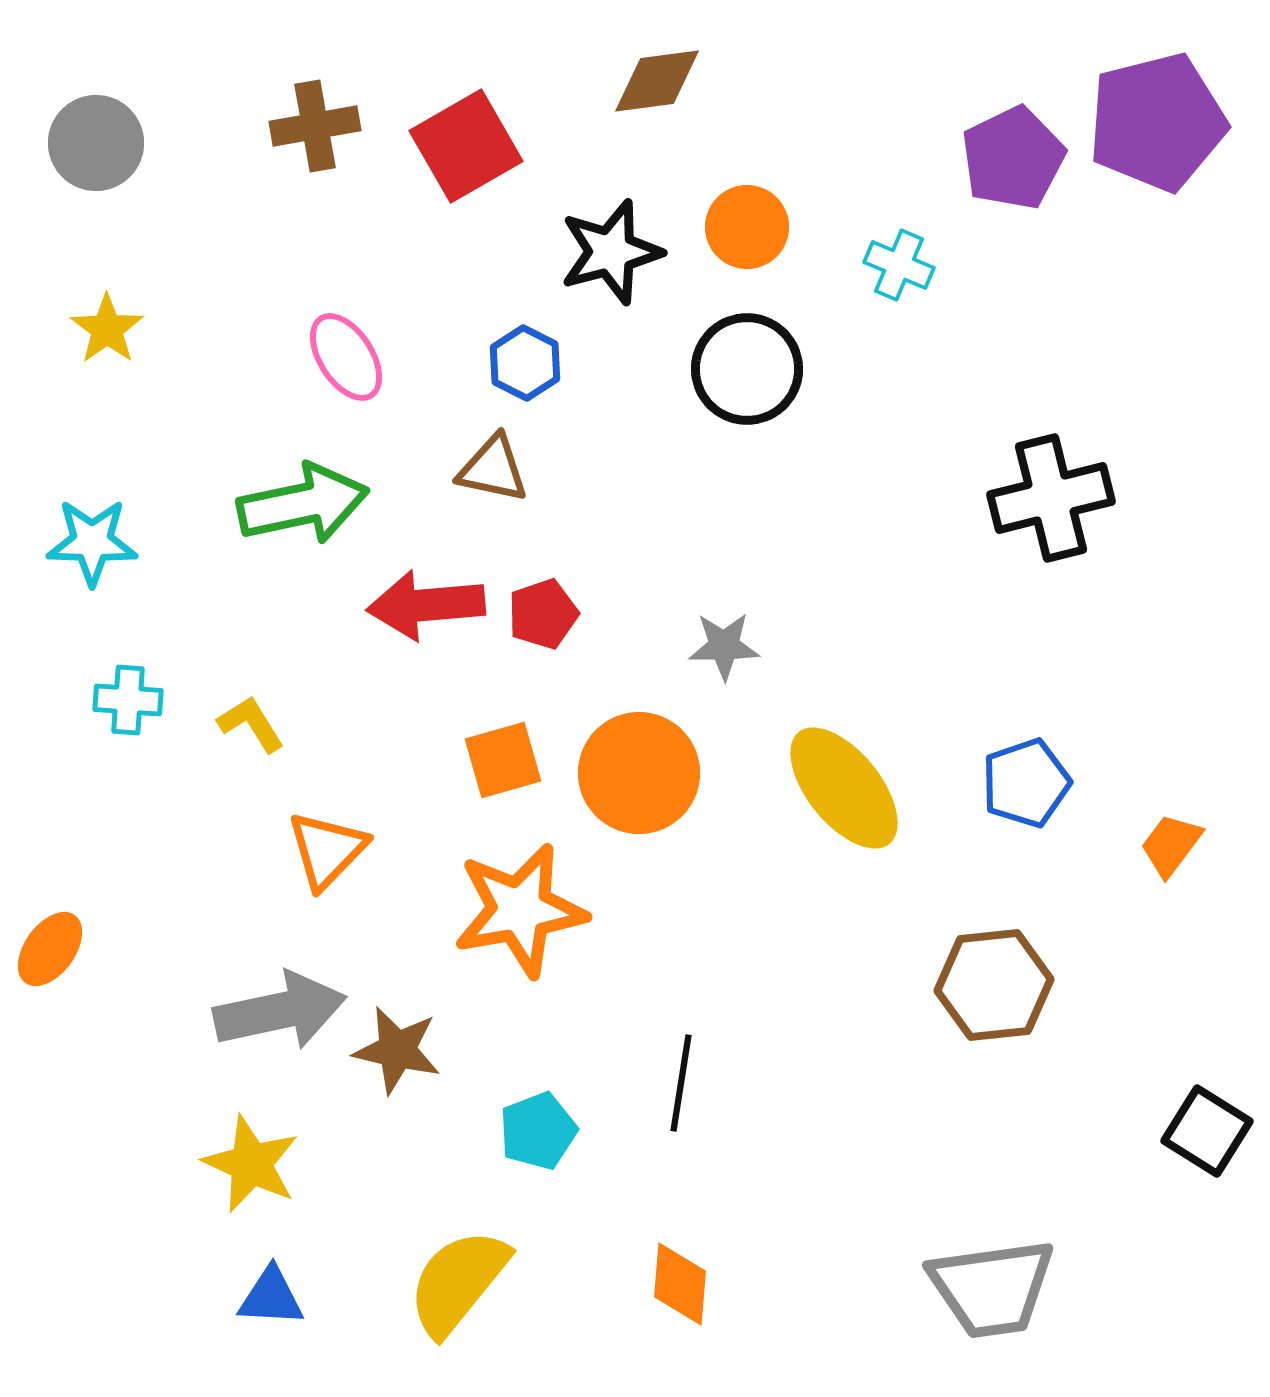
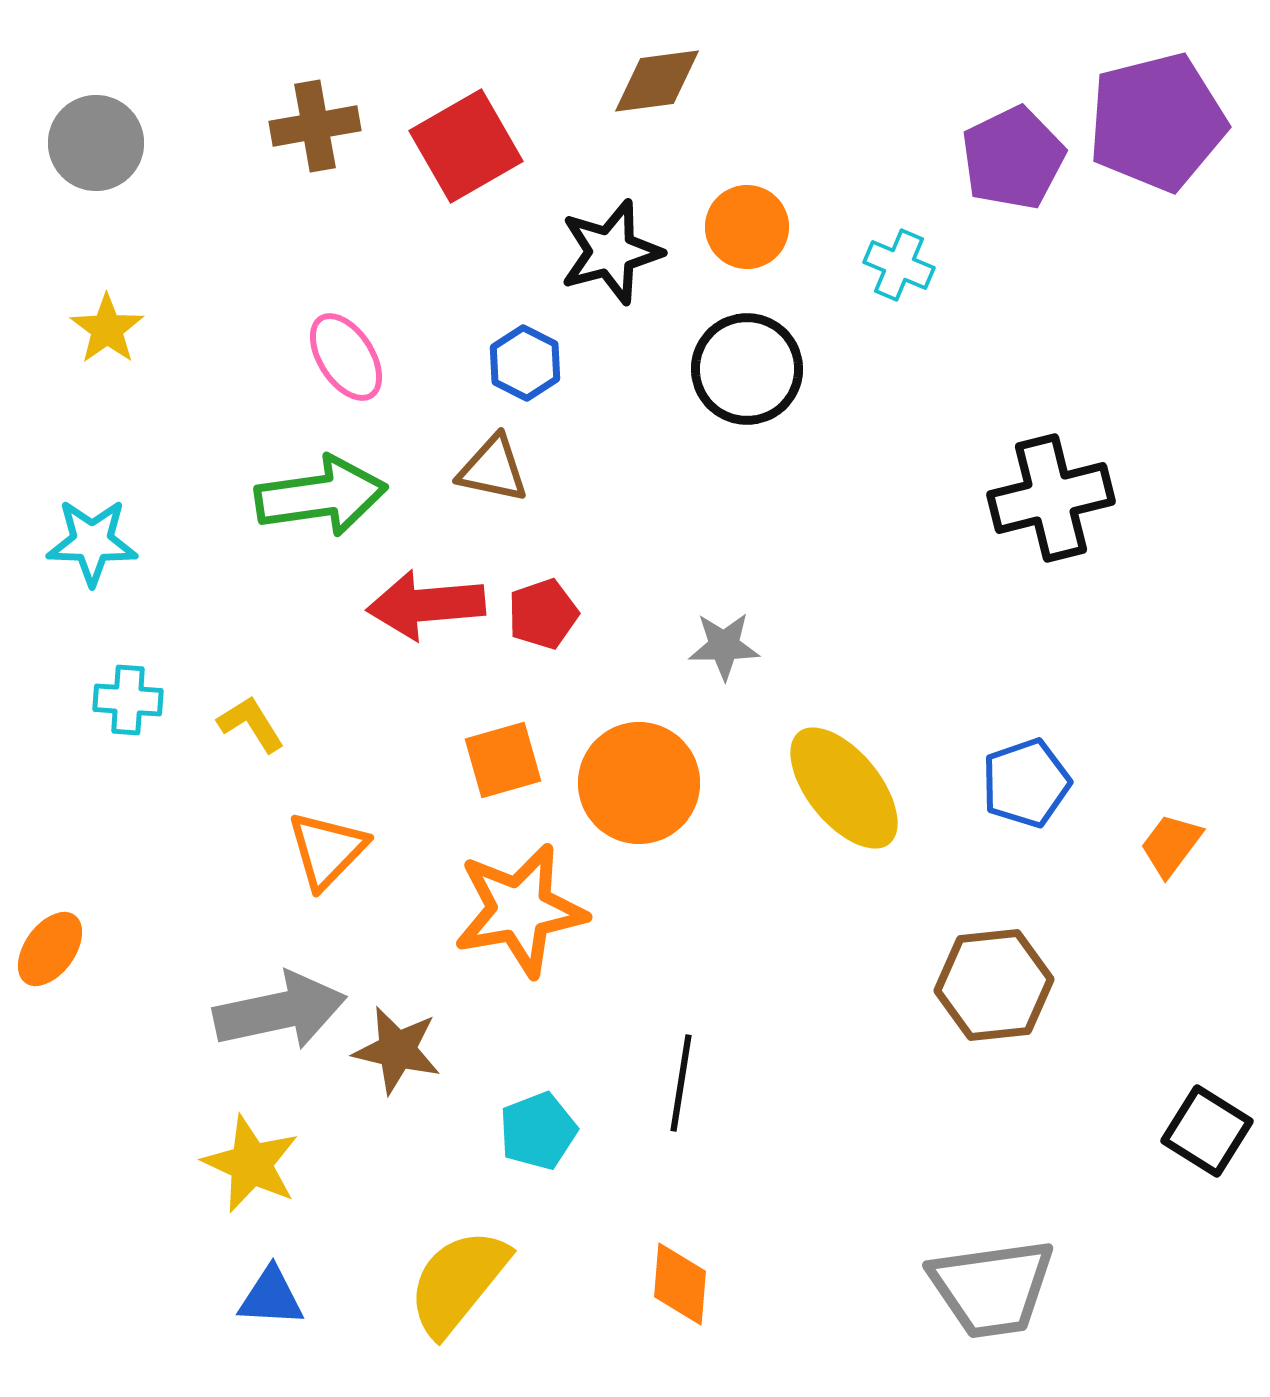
green arrow at (303, 504): moved 18 px right, 8 px up; rotated 4 degrees clockwise
orange circle at (639, 773): moved 10 px down
